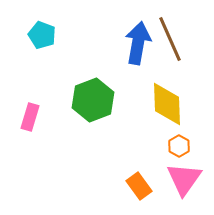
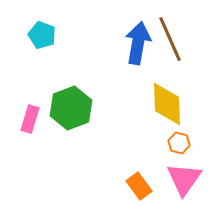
green hexagon: moved 22 px left, 8 px down
pink rectangle: moved 2 px down
orange hexagon: moved 3 px up; rotated 15 degrees counterclockwise
